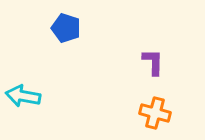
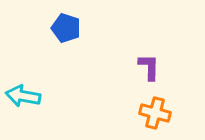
purple L-shape: moved 4 px left, 5 px down
